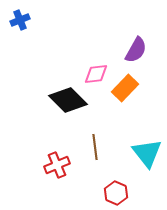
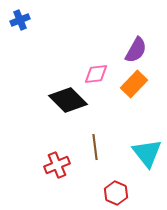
orange rectangle: moved 9 px right, 4 px up
